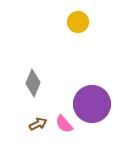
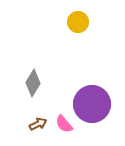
gray diamond: rotated 8 degrees clockwise
